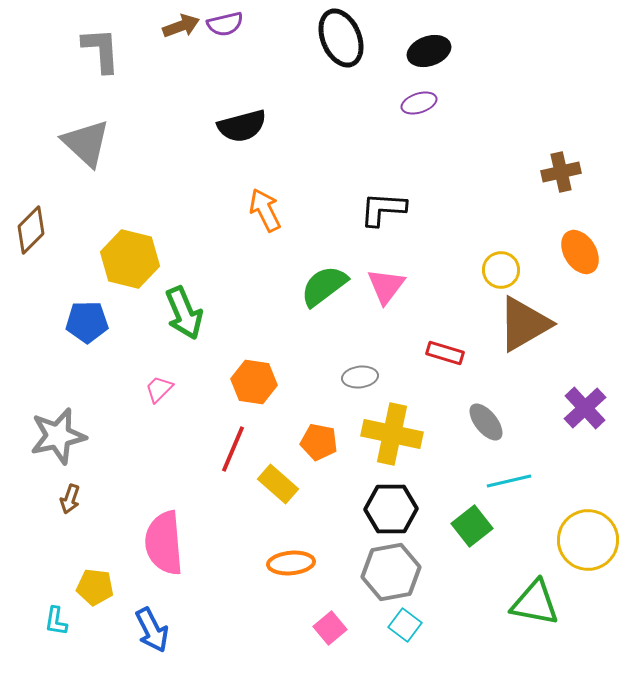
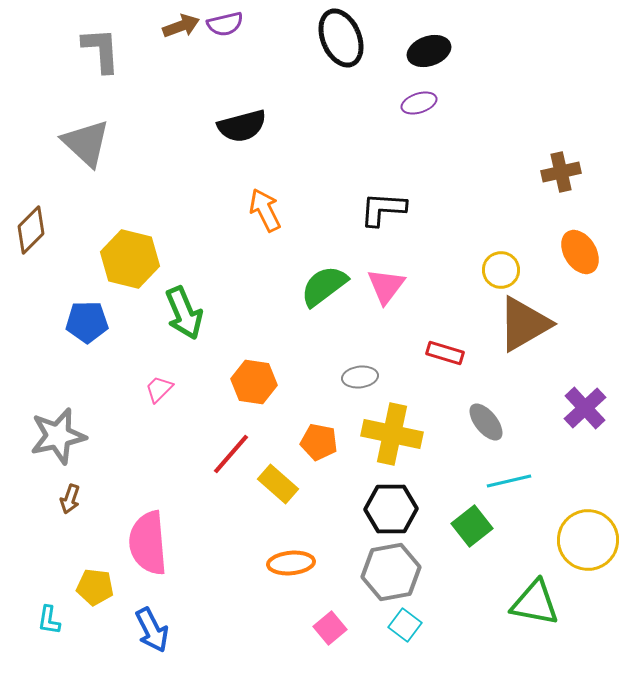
red line at (233, 449): moved 2 px left, 5 px down; rotated 18 degrees clockwise
pink semicircle at (164, 543): moved 16 px left
cyan L-shape at (56, 621): moved 7 px left, 1 px up
